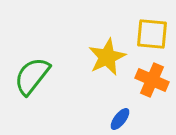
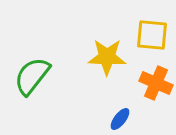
yellow square: moved 1 px down
yellow star: rotated 27 degrees clockwise
orange cross: moved 4 px right, 3 px down
